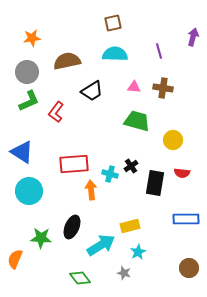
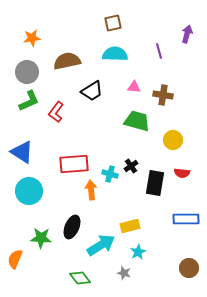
purple arrow: moved 6 px left, 3 px up
brown cross: moved 7 px down
